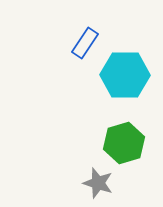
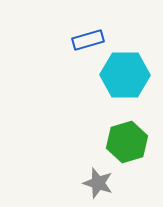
blue rectangle: moved 3 px right, 3 px up; rotated 40 degrees clockwise
green hexagon: moved 3 px right, 1 px up
